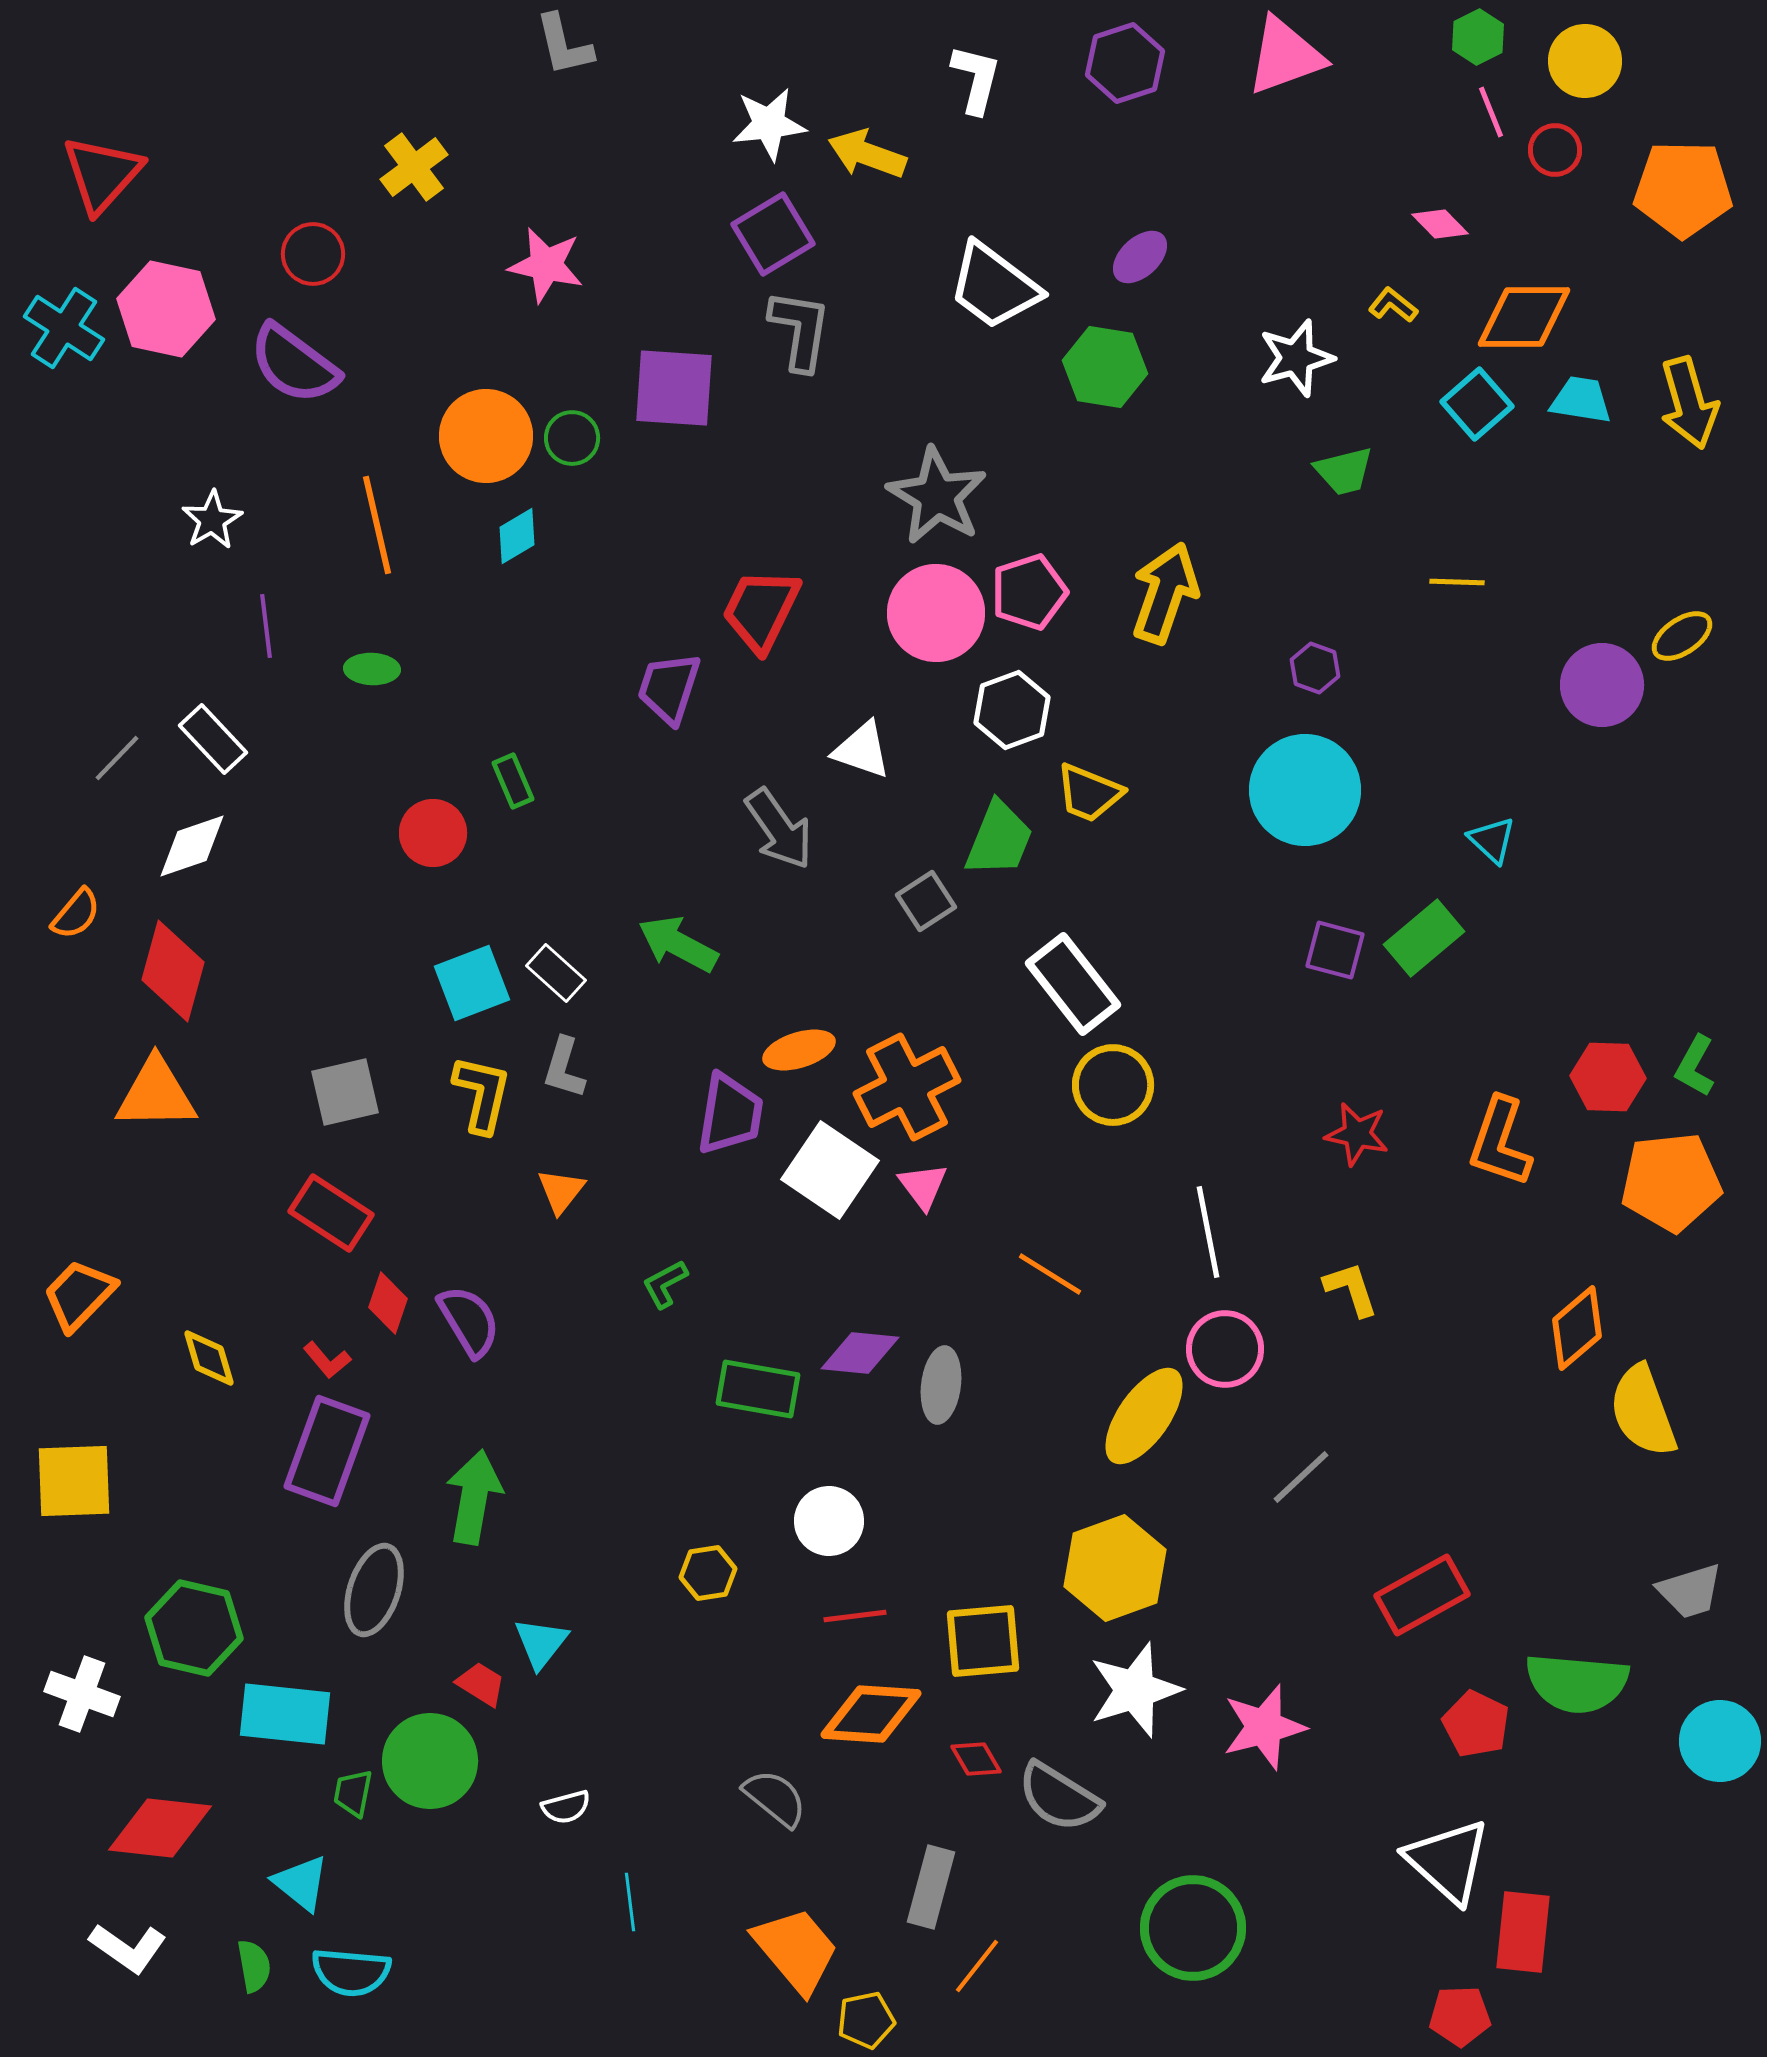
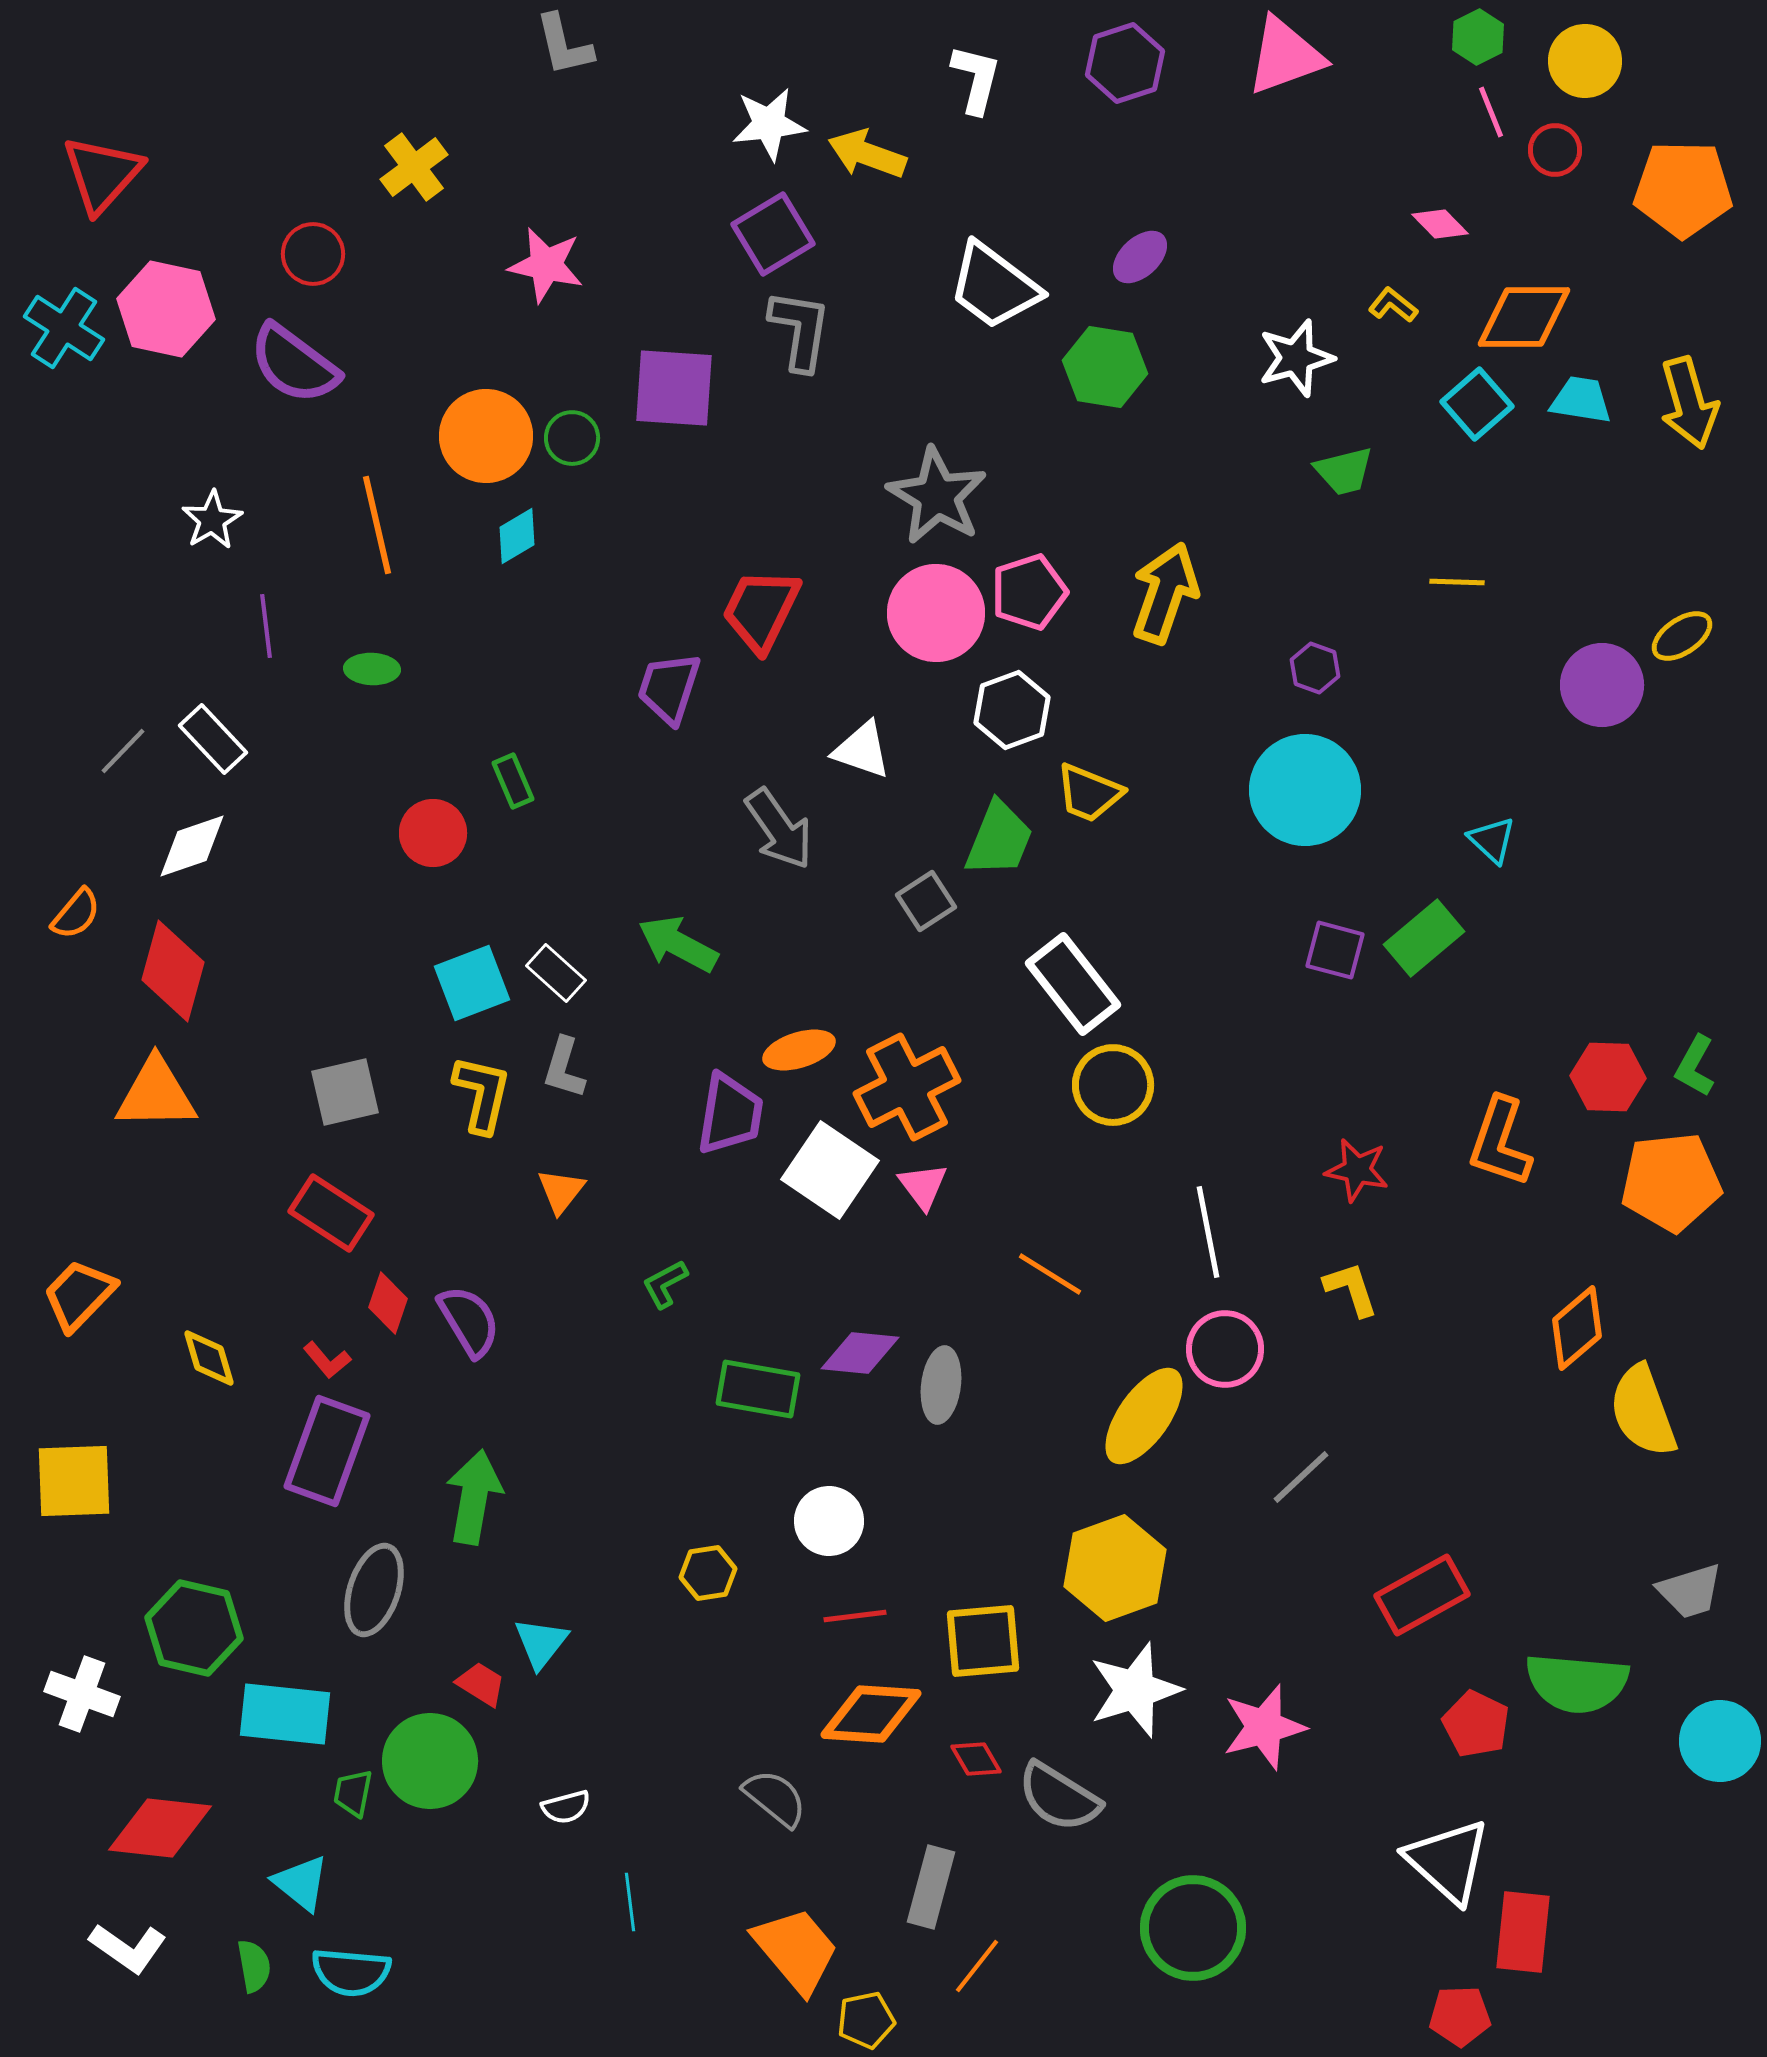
gray line at (117, 758): moved 6 px right, 7 px up
red star at (1357, 1134): moved 36 px down
